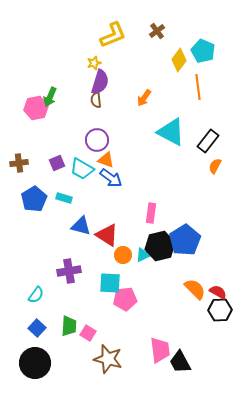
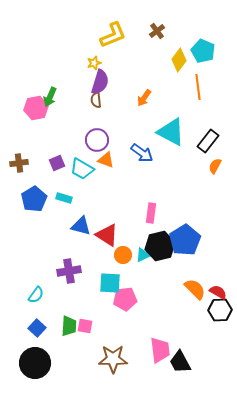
blue arrow at (111, 178): moved 31 px right, 25 px up
pink square at (88, 333): moved 3 px left, 7 px up; rotated 21 degrees counterclockwise
brown star at (108, 359): moved 5 px right; rotated 16 degrees counterclockwise
